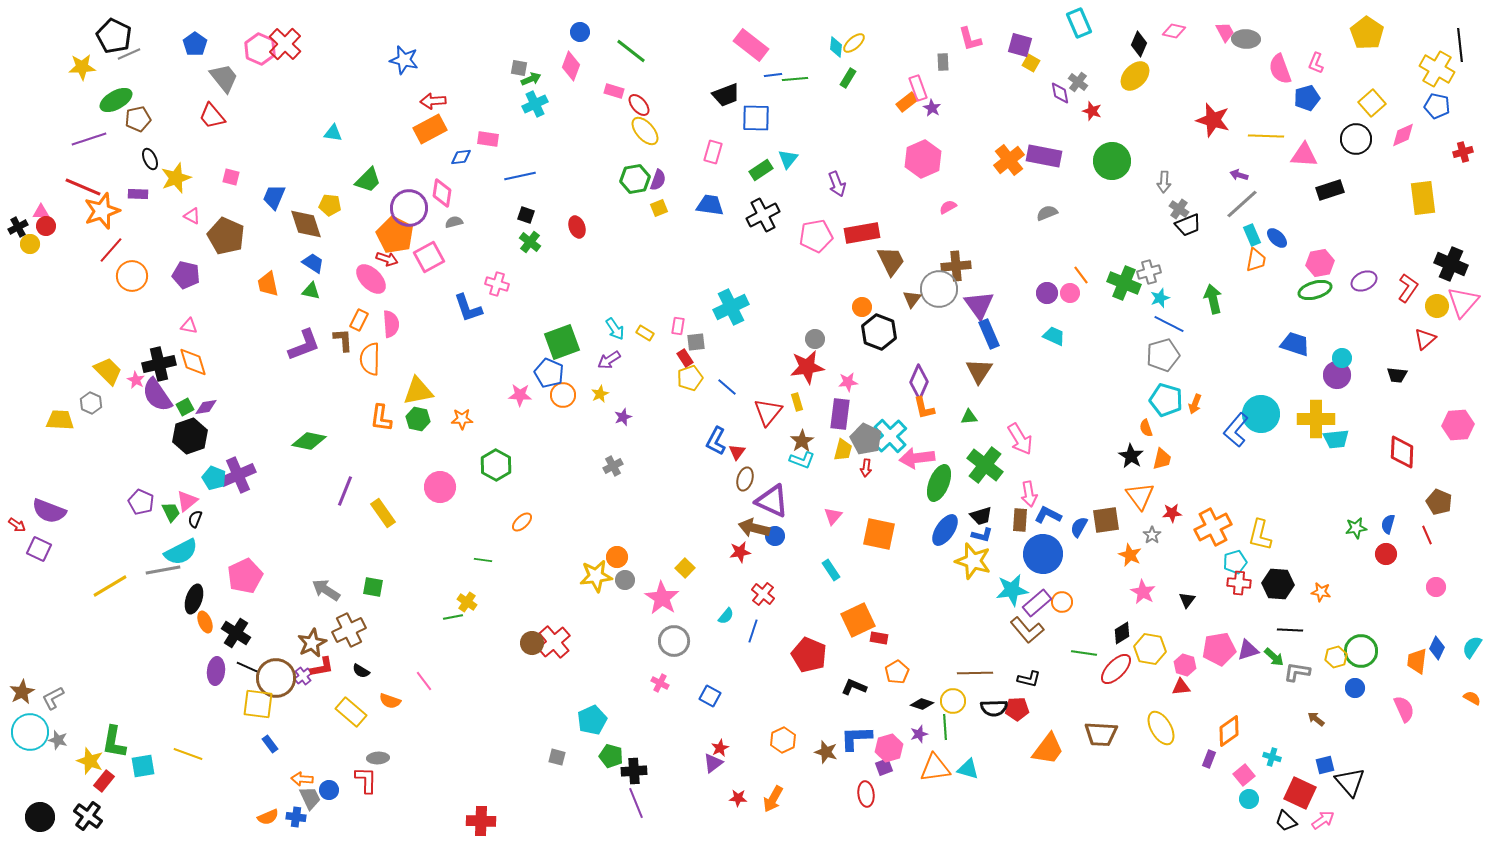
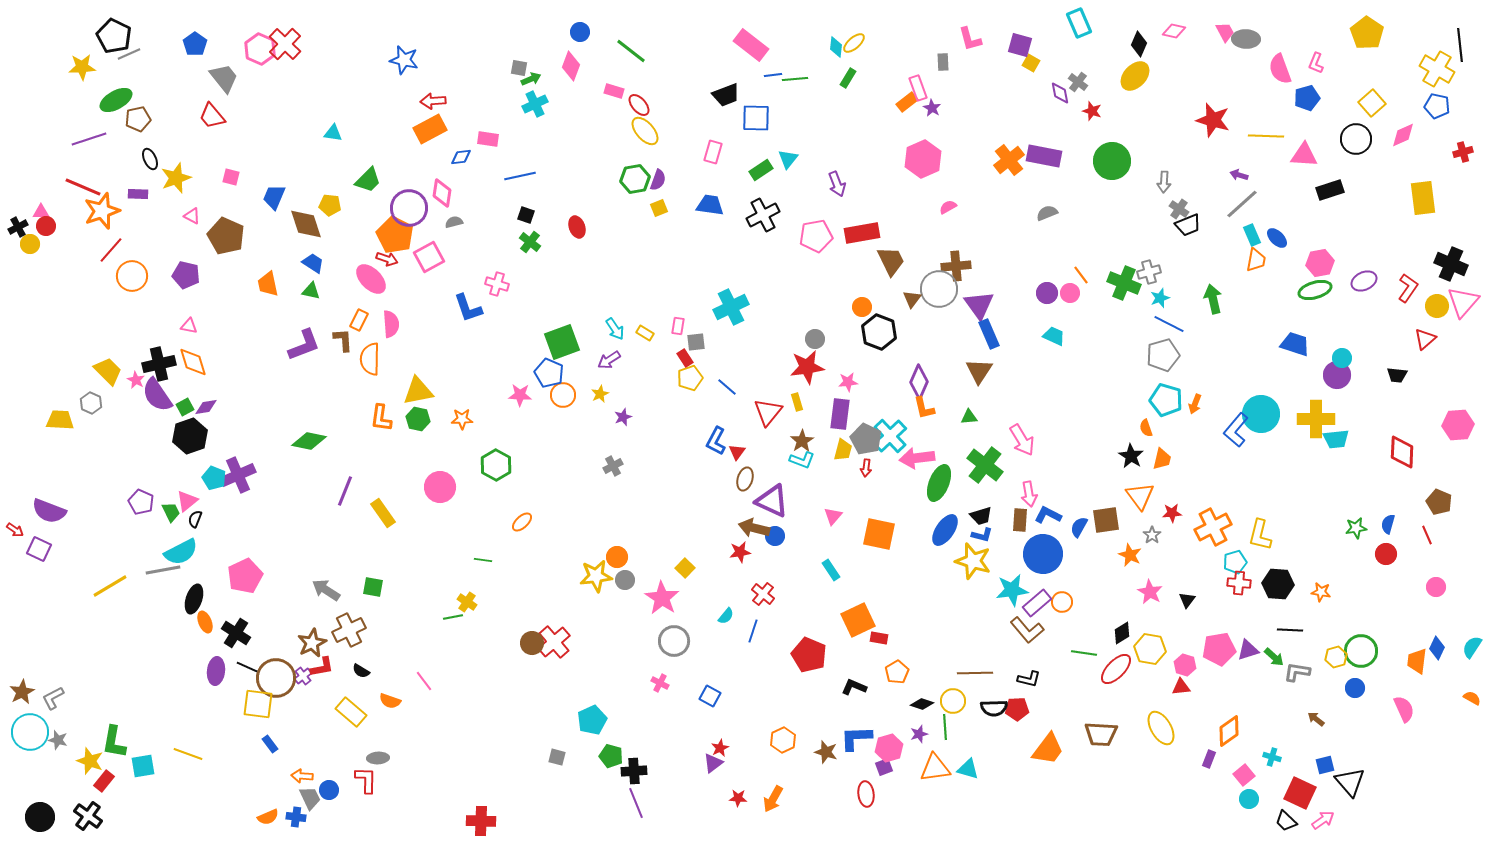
pink arrow at (1020, 439): moved 2 px right, 1 px down
red arrow at (17, 525): moved 2 px left, 5 px down
pink star at (1143, 592): moved 7 px right
orange arrow at (302, 779): moved 3 px up
